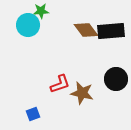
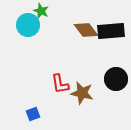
green star: rotated 28 degrees clockwise
red L-shape: rotated 100 degrees clockwise
